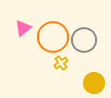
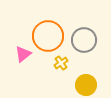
pink triangle: moved 26 px down
orange circle: moved 5 px left, 1 px up
yellow circle: moved 8 px left, 2 px down
